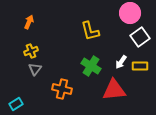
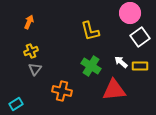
white arrow: rotated 96 degrees clockwise
orange cross: moved 2 px down
